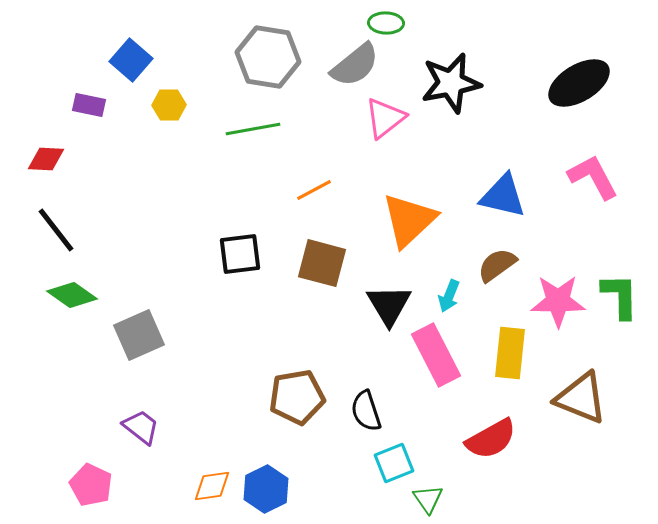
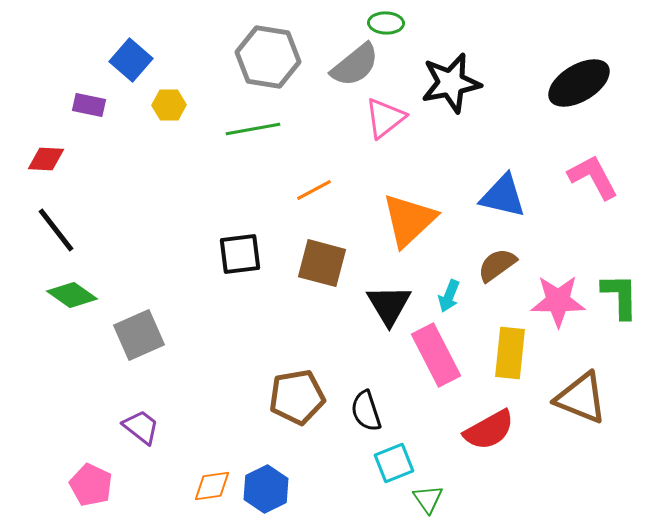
red semicircle: moved 2 px left, 9 px up
